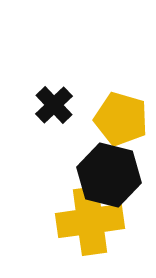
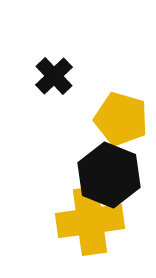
black cross: moved 29 px up
black hexagon: rotated 8 degrees clockwise
